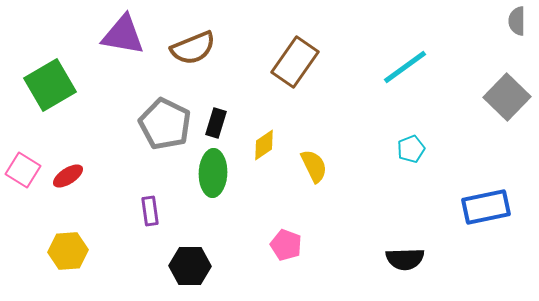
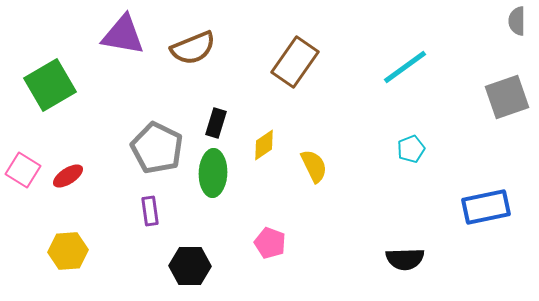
gray square: rotated 27 degrees clockwise
gray pentagon: moved 8 px left, 24 px down
pink pentagon: moved 16 px left, 2 px up
